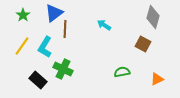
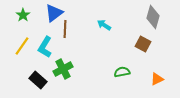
green cross: rotated 36 degrees clockwise
